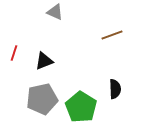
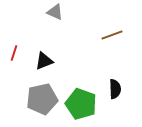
green pentagon: moved 3 px up; rotated 12 degrees counterclockwise
